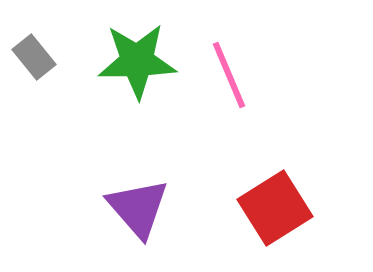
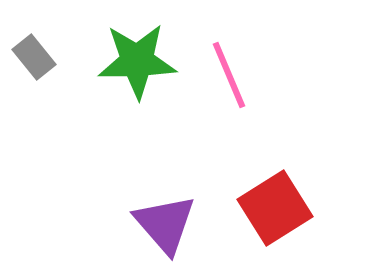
purple triangle: moved 27 px right, 16 px down
